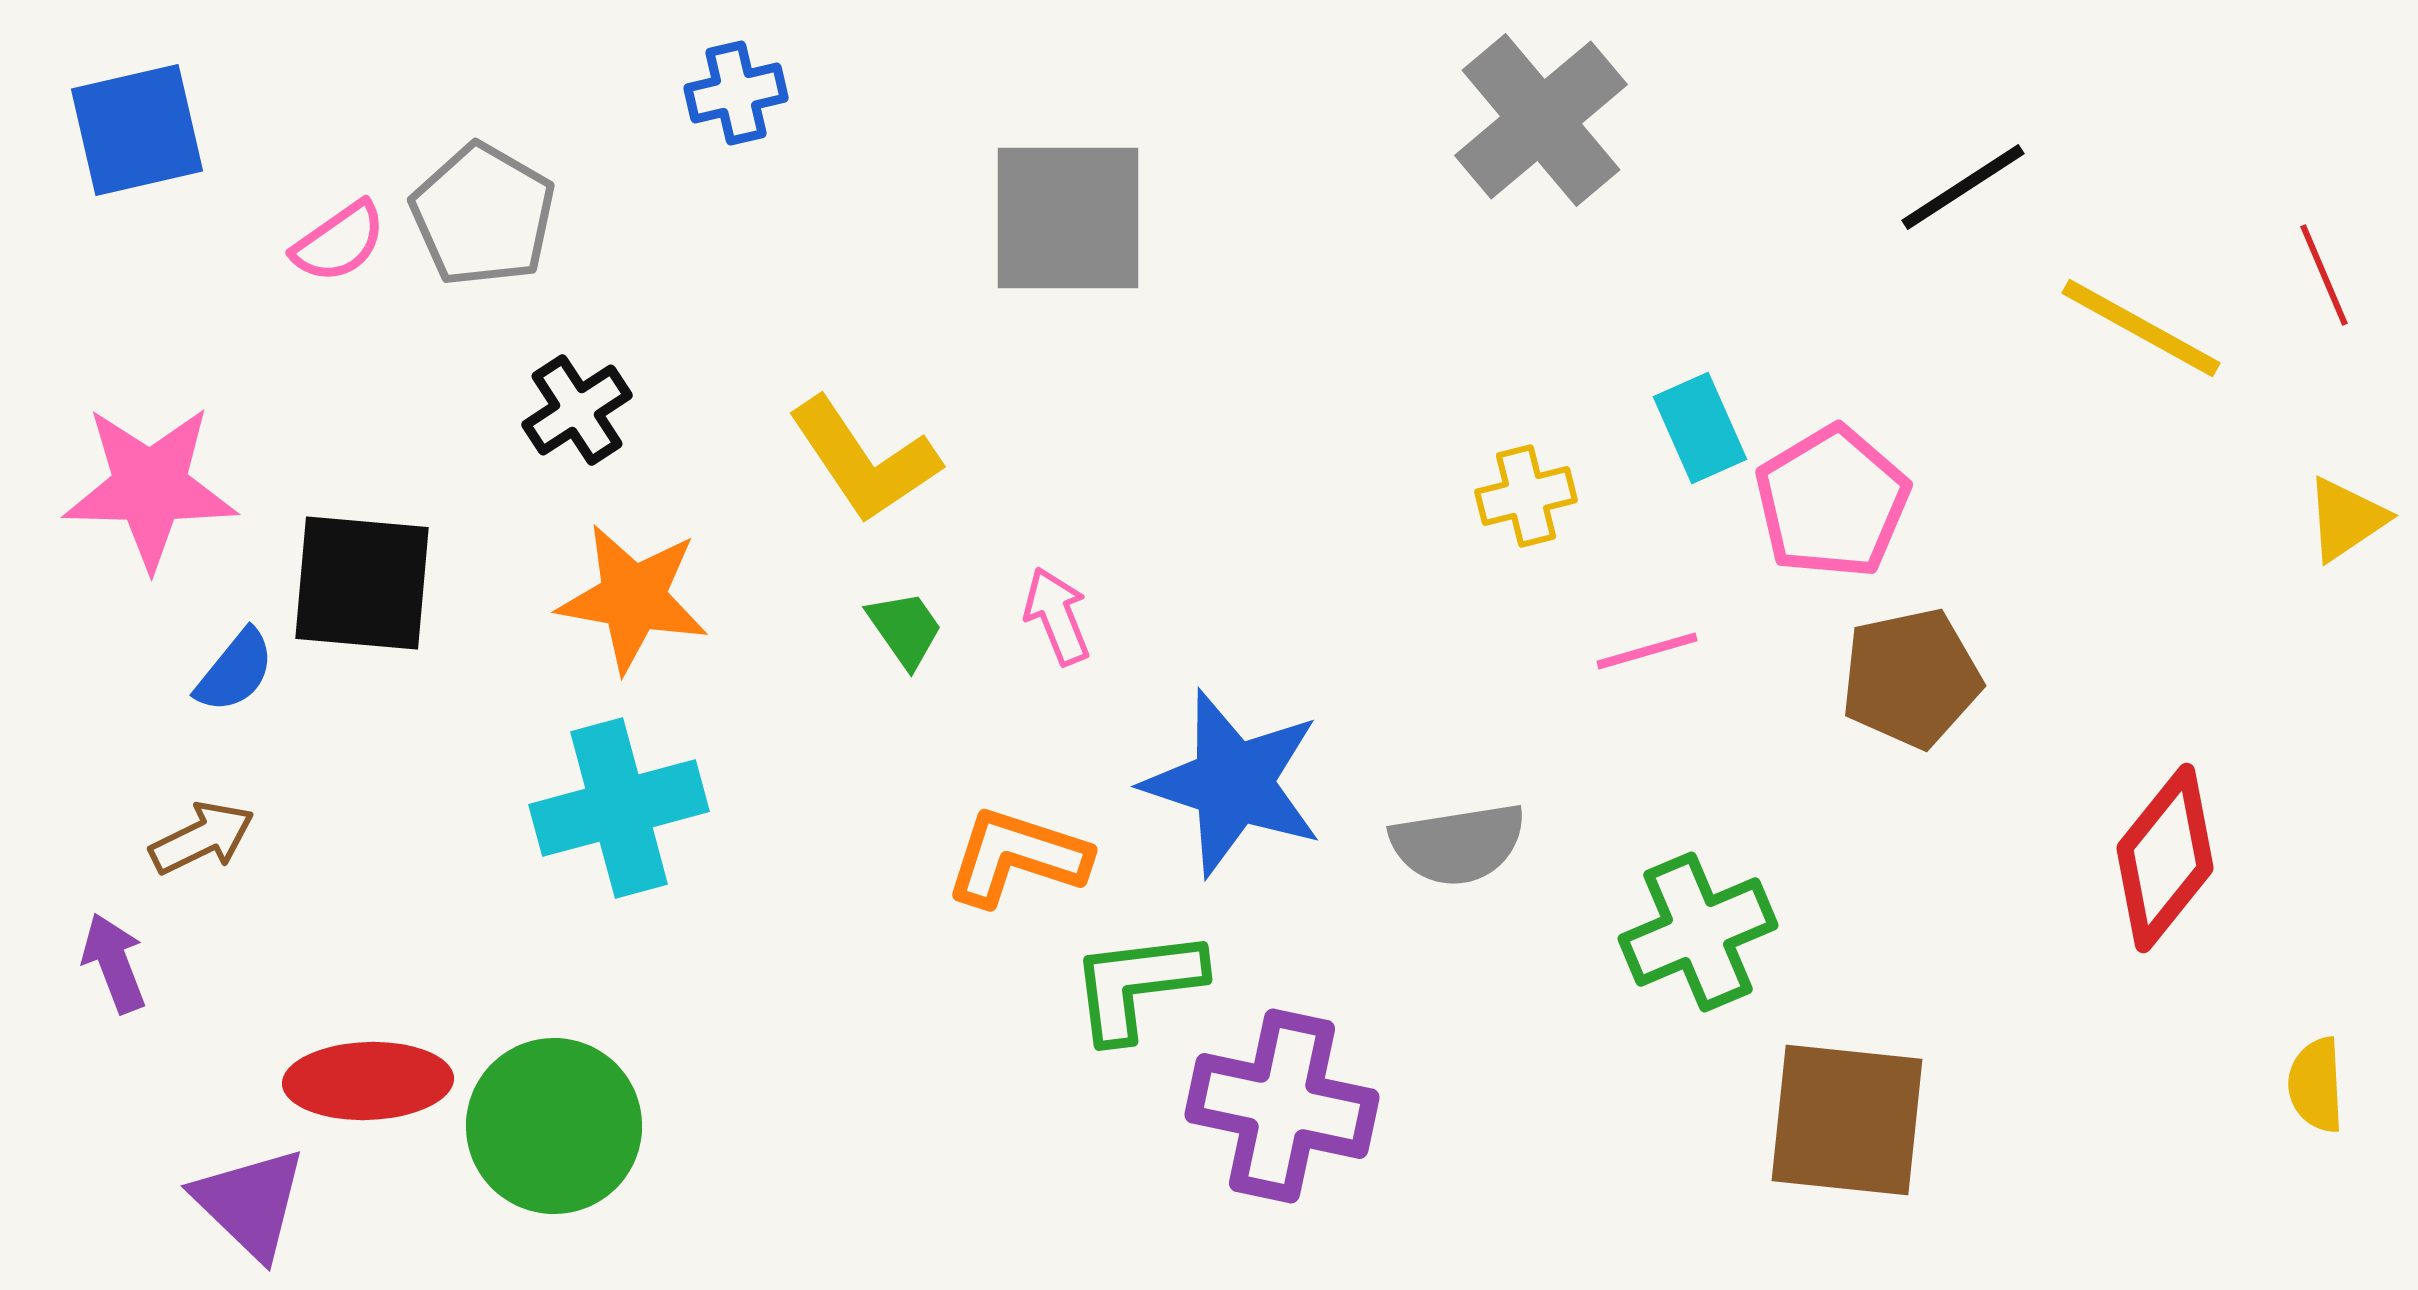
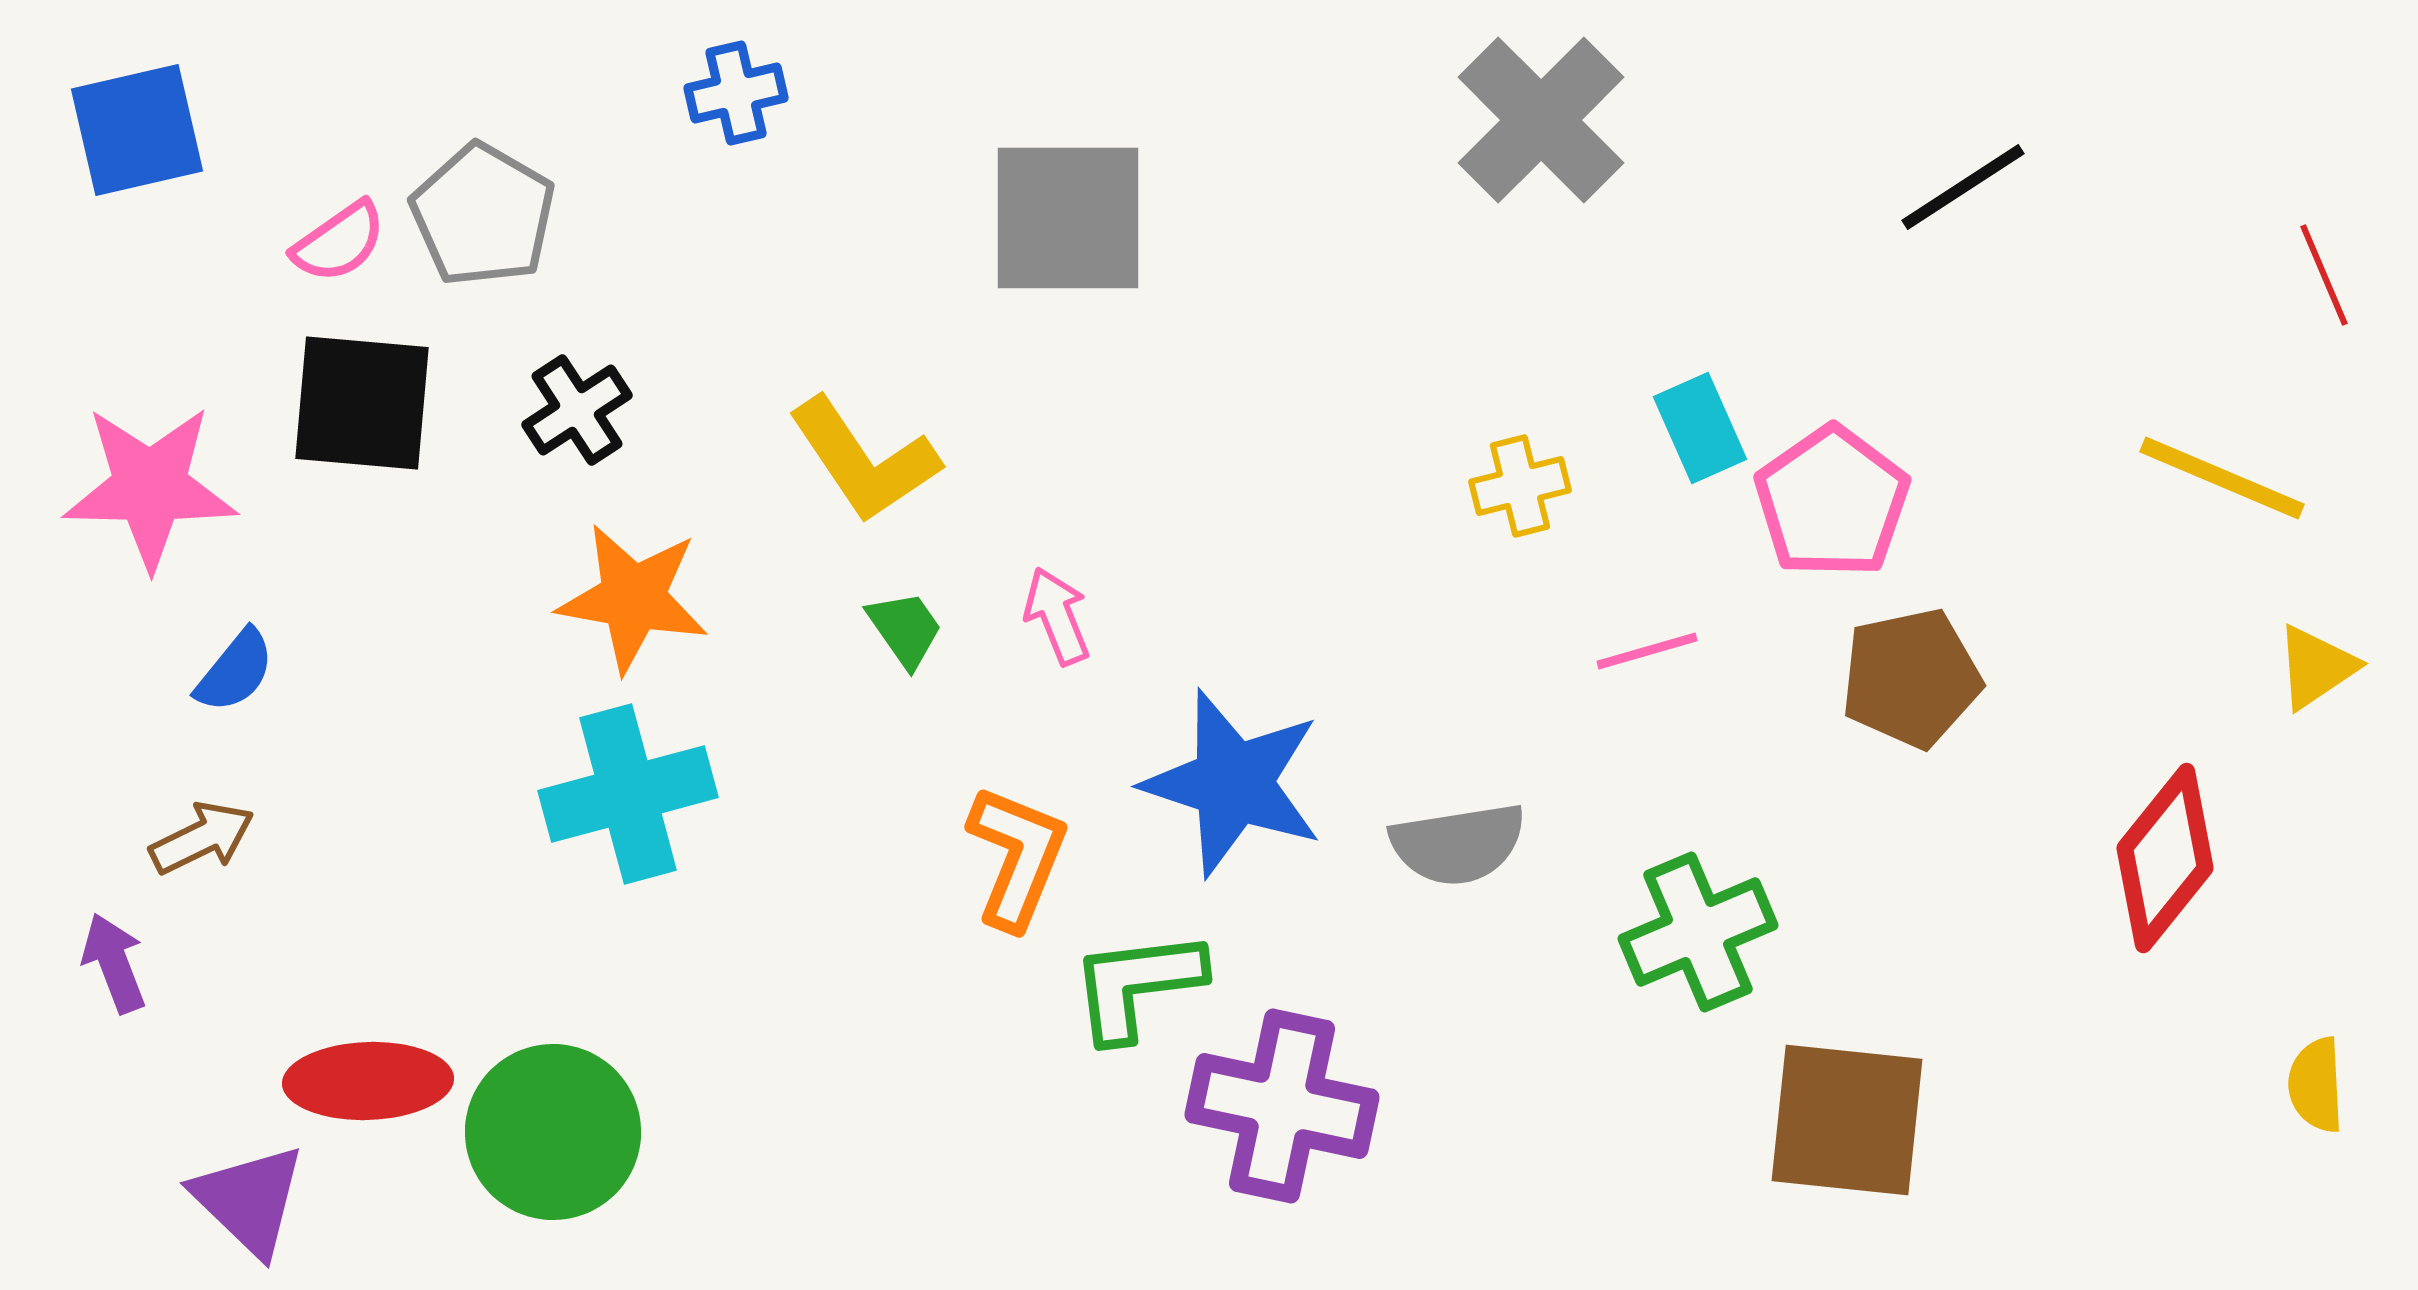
gray cross: rotated 5 degrees counterclockwise
yellow line: moved 81 px right, 150 px down; rotated 6 degrees counterclockwise
yellow cross: moved 6 px left, 10 px up
pink pentagon: rotated 4 degrees counterclockwise
yellow triangle: moved 30 px left, 148 px down
black square: moved 180 px up
cyan cross: moved 9 px right, 14 px up
orange L-shape: rotated 94 degrees clockwise
green circle: moved 1 px left, 6 px down
purple triangle: moved 1 px left, 3 px up
